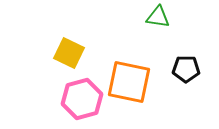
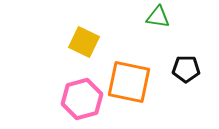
yellow square: moved 15 px right, 11 px up
